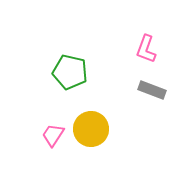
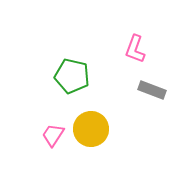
pink L-shape: moved 11 px left
green pentagon: moved 2 px right, 4 px down
